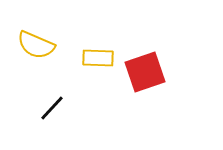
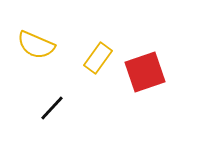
yellow rectangle: rotated 56 degrees counterclockwise
